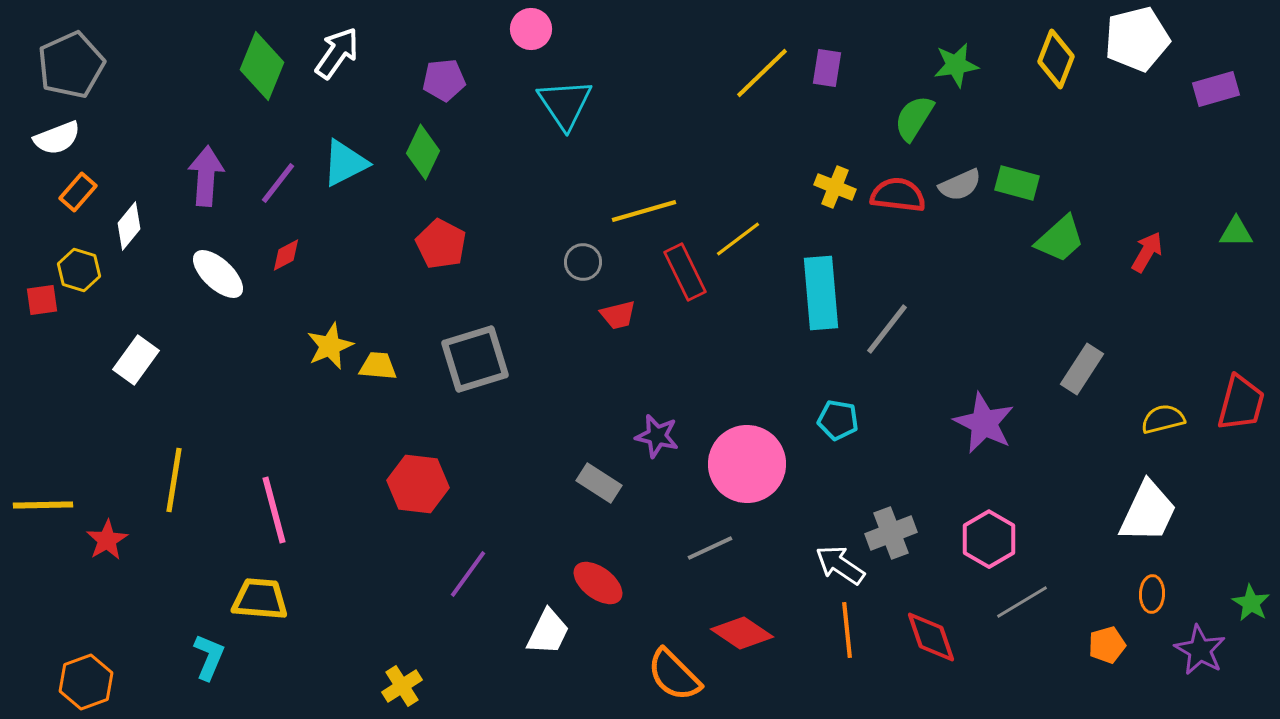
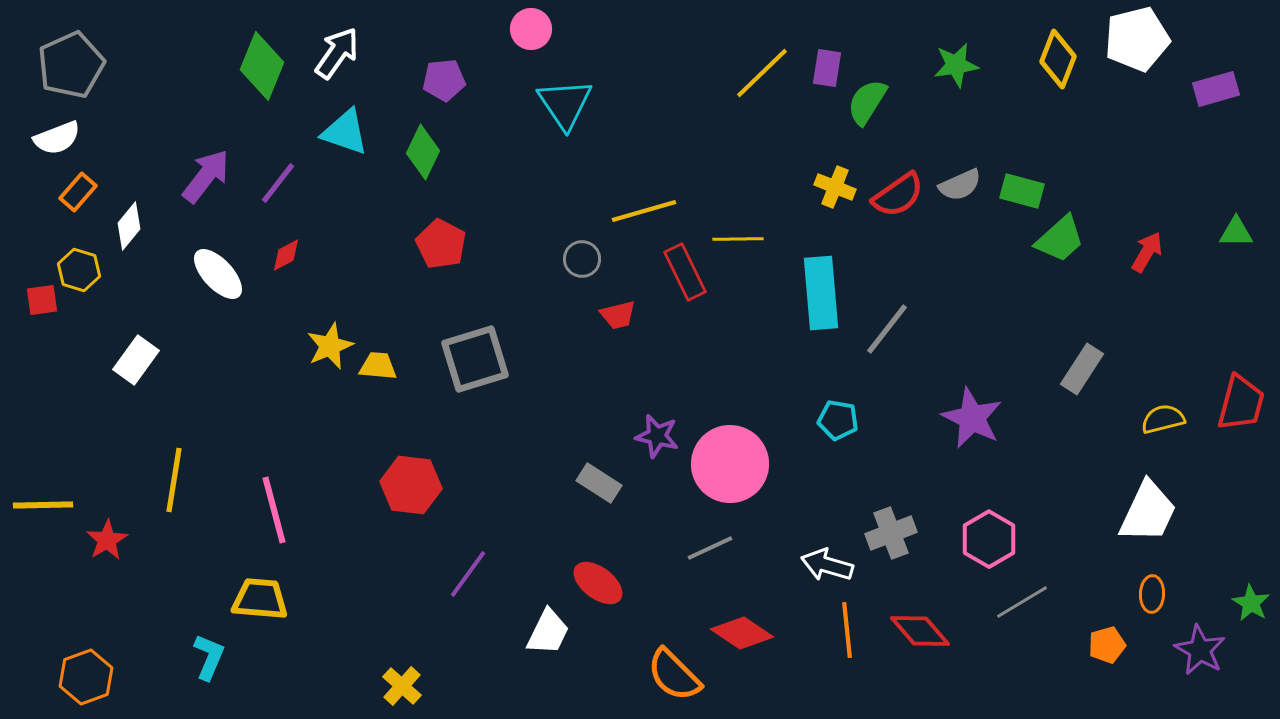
yellow diamond at (1056, 59): moved 2 px right
green semicircle at (914, 118): moved 47 px left, 16 px up
cyan triangle at (345, 163): moved 31 px up; rotated 46 degrees clockwise
purple arrow at (206, 176): rotated 34 degrees clockwise
green rectangle at (1017, 183): moved 5 px right, 8 px down
red semicircle at (898, 195): rotated 138 degrees clockwise
yellow line at (738, 239): rotated 36 degrees clockwise
gray circle at (583, 262): moved 1 px left, 3 px up
white ellipse at (218, 274): rotated 4 degrees clockwise
purple star at (984, 423): moved 12 px left, 5 px up
pink circle at (747, 464): moved 17 px left
red hexagon at (418, 484): moved 7 px left, 1 px down
white arrow at (840, 565): moved 13 px left; rotated 18 degrees counterclockwise
red diamond at (931, 637): moved 11 px left, 6 px up; rotated 22 degrees counterclockwise
orange hexagon at (86, 682): moved 5 px up
yellow cross at (402, 686): rotated 15 degrees counterclockwise
